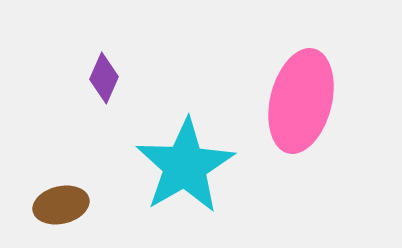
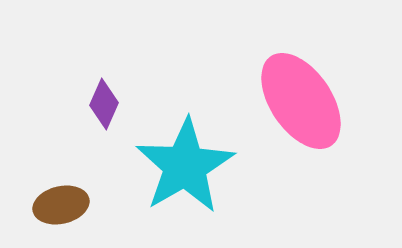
purple diamond: moved 26 px down
pink ellipse: rotated 48 degrees counterclockwise
